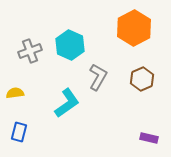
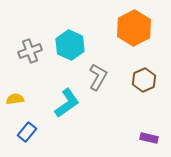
brown hexagon: moved 2 px right, 1 px down
yellow semicircle: moved 6 px down
blue rectangle: moved 8 px right; rotated 24 degrees clockwise
